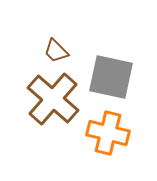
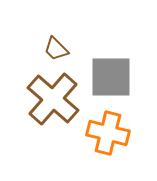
brown trapezoid: moved 2 px up
gray square: rotated 12 degrees counterclockwise
